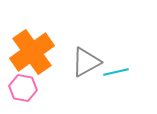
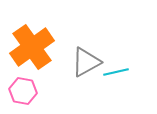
orange cross: moved 5 px up
pink hexagon: moved 3 px down
